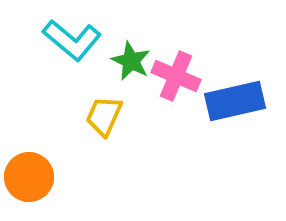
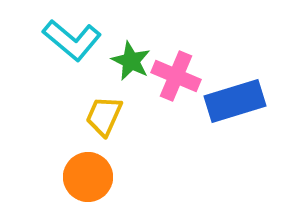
blue rectangle: rotated 4 degrees counterclockwise
orange circle: moved 59 px right
